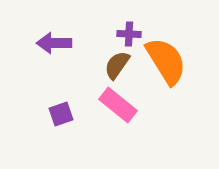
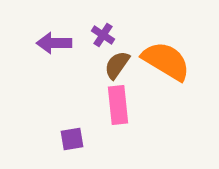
purple cross: moved 26 px left, 1 px down; rotated 30 degrees clockwise
orange semicircle: rotated 27 degrees counterclockwise
pink rectangle: rotated 45 degrees clockwise
purple square: moved 11 px right, 25 px down; rotated 10 degrees clockwise
